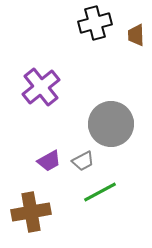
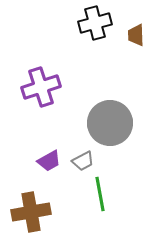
purple cross: rotated 21 degrees clockwise
gray circle: moved 1 px left, 1 px up
green line: moved 2 px down; rotated 72 degrees counterclockwise
